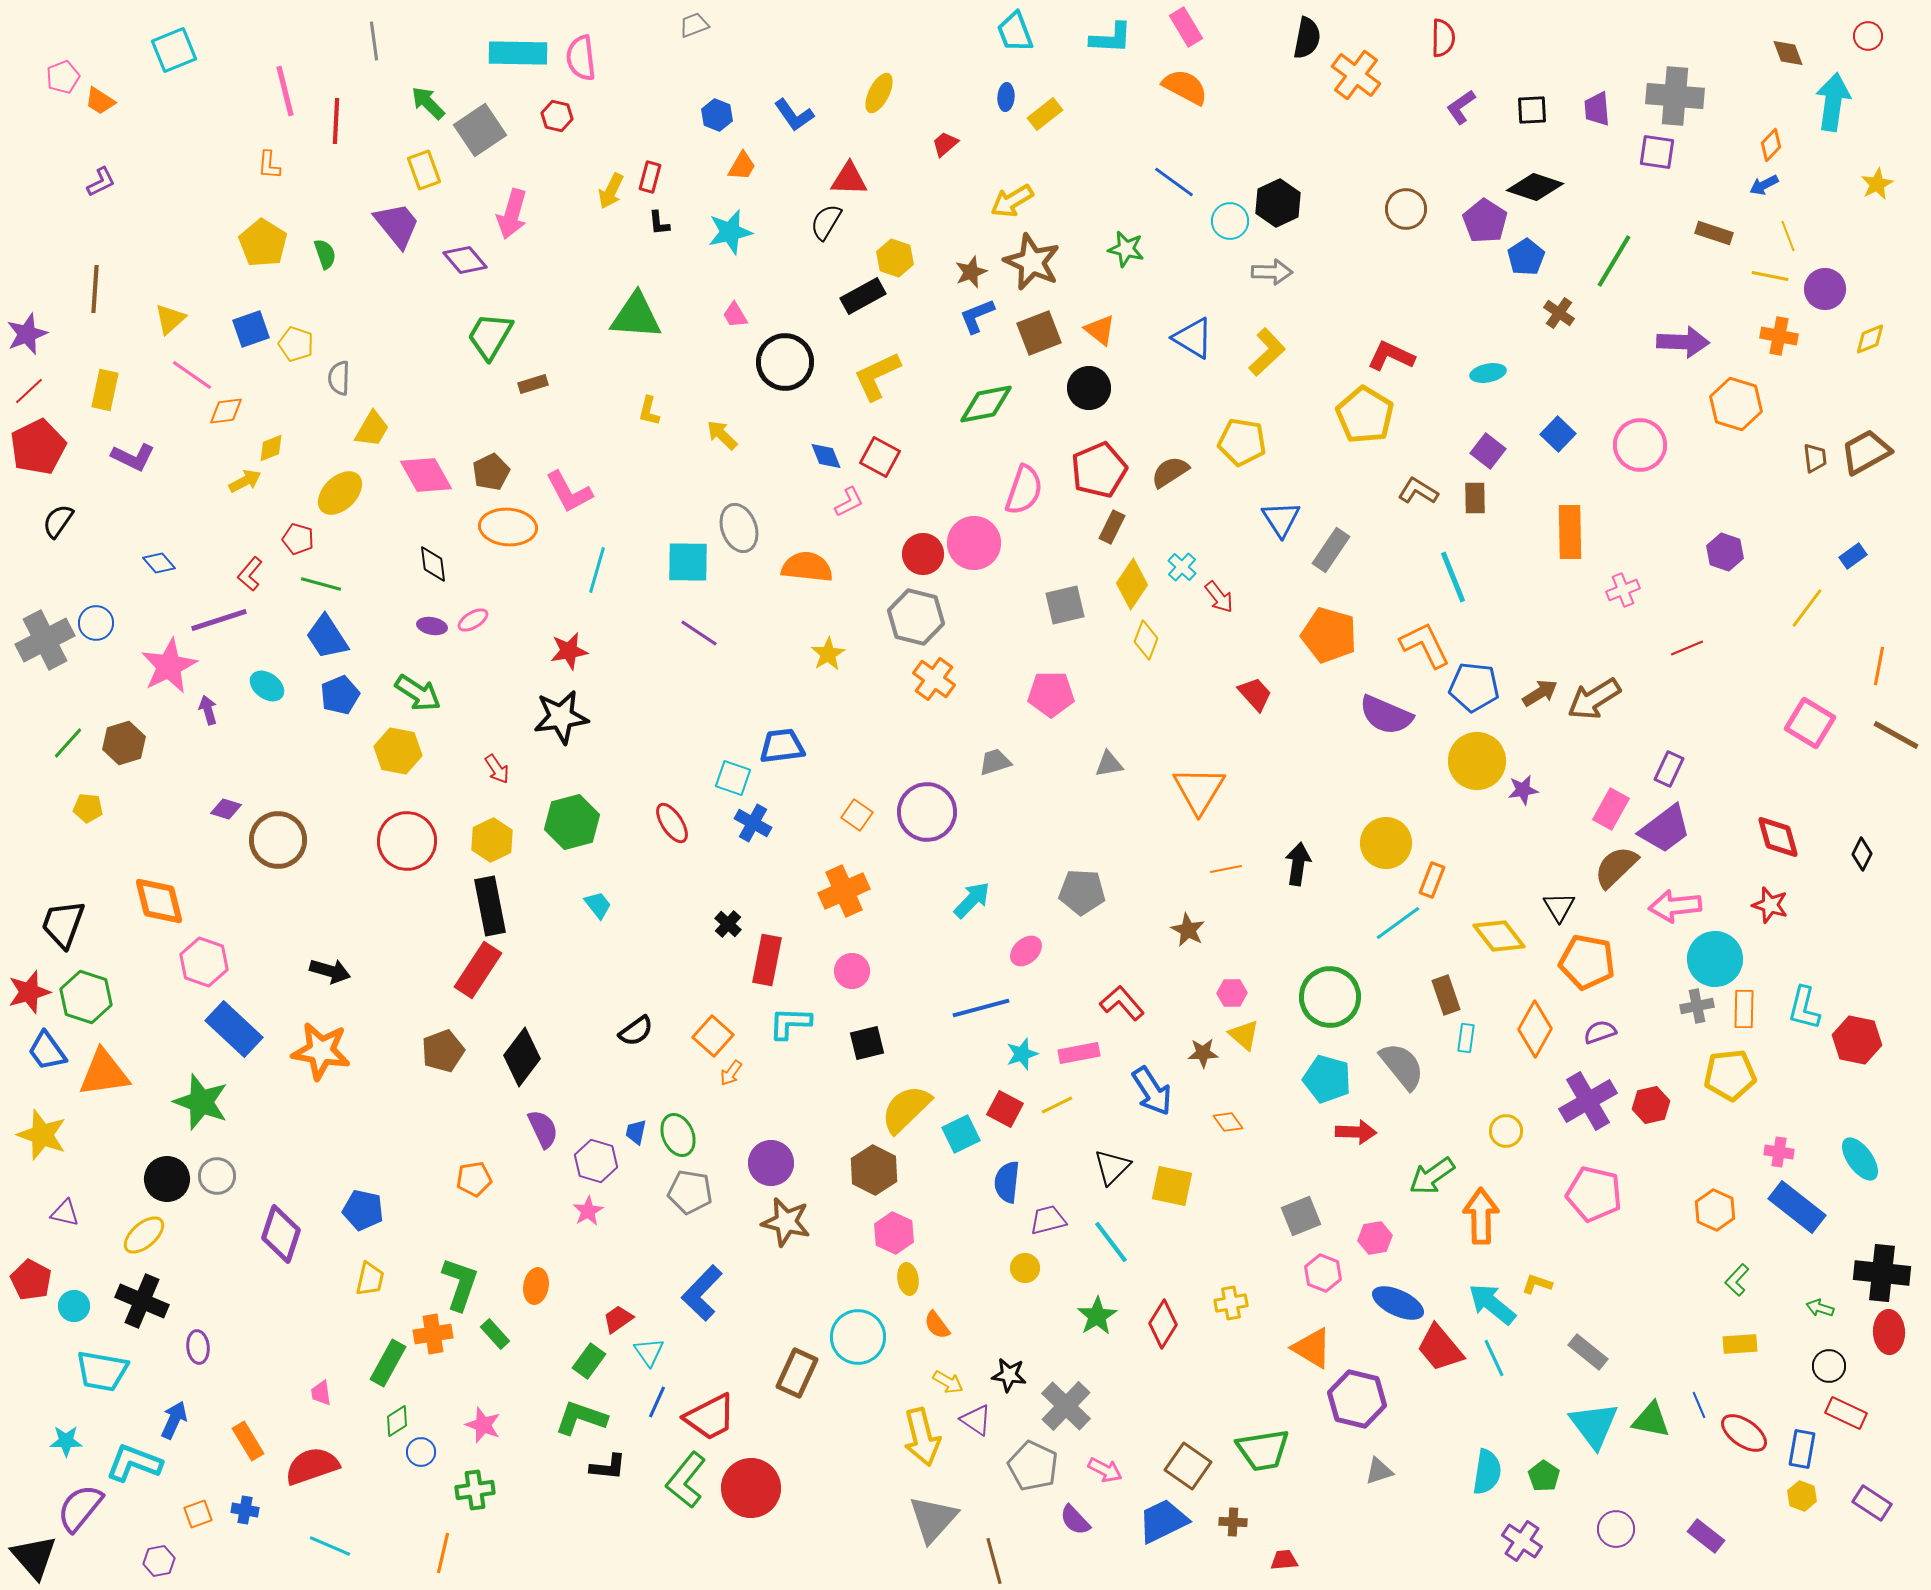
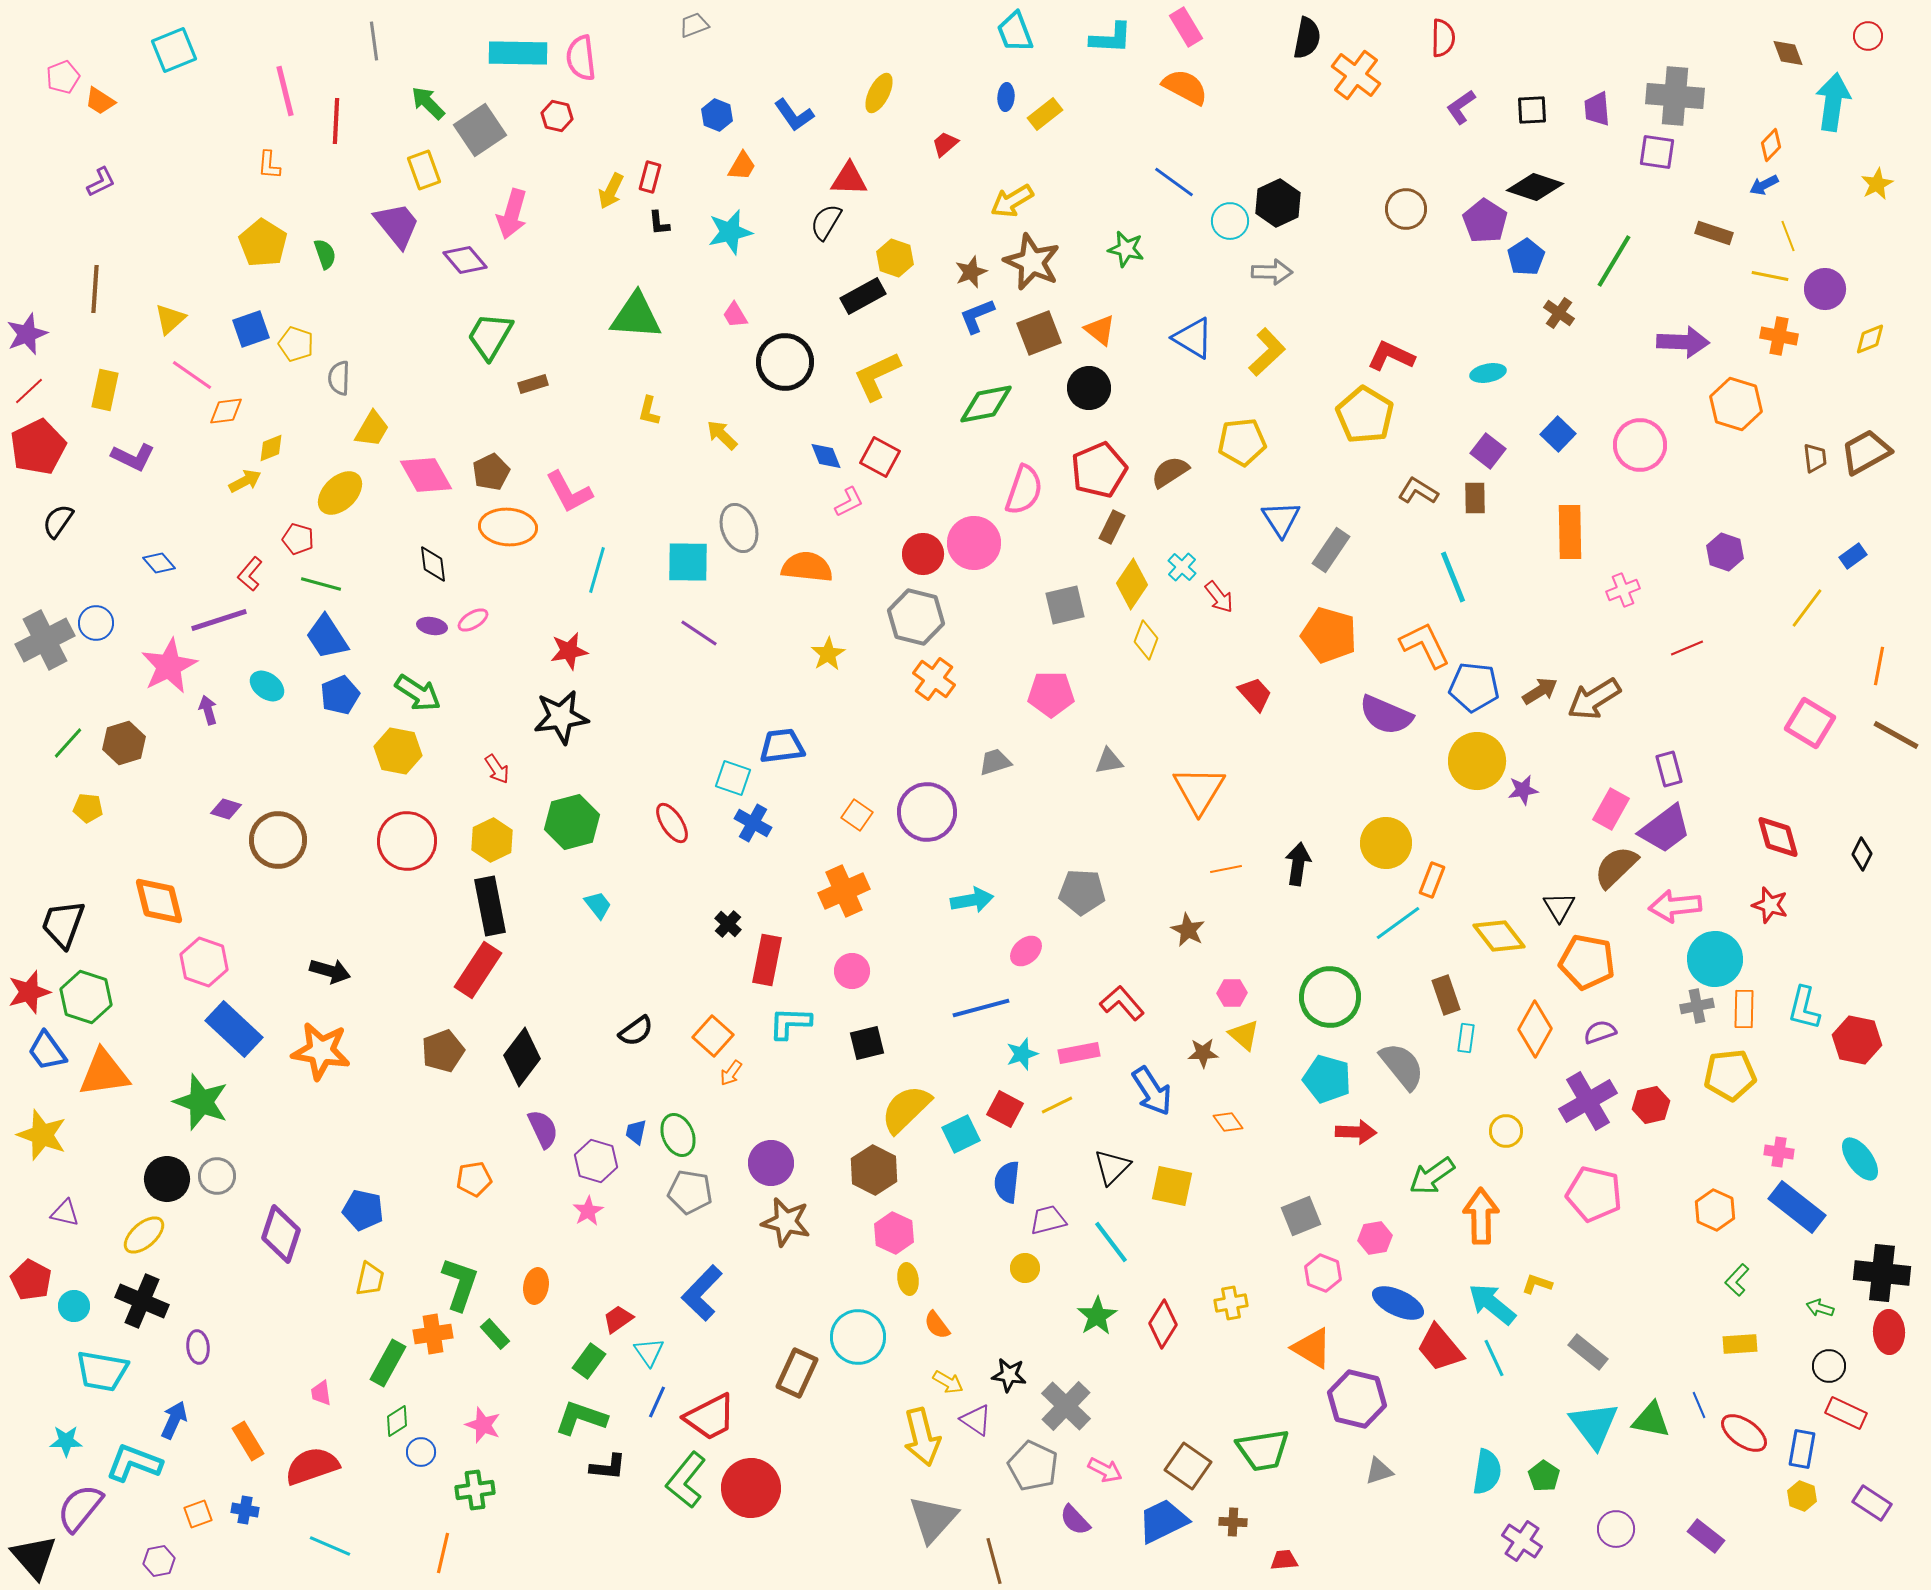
yellow pentagon at (1242, 442): rotated 15 degrees counterclockwise
brown arrow at (1540, 693): moved 2 px up
gray triangle at (1109, 764): moved 3 px up
purple rectangle at (1669, 769): rotated 40 degrees counterclockwise
cyan arrow at (972, 900): rotated 36 degrees clockwise
